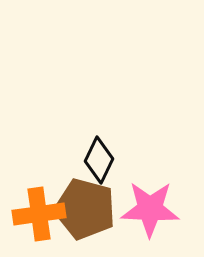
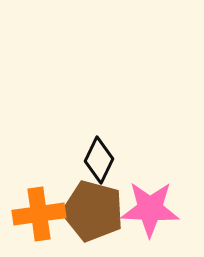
brown pentagon: moved 8 px right, 2 px down
